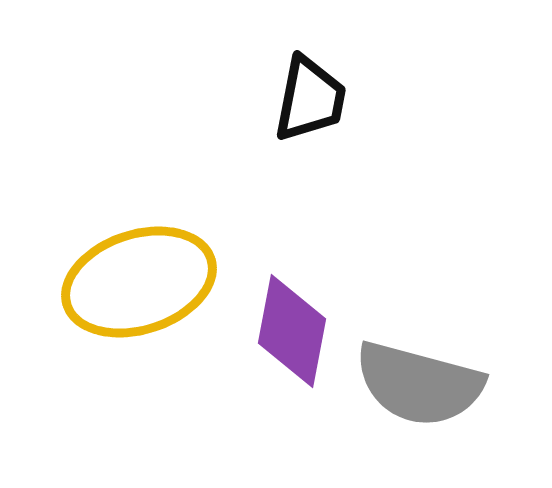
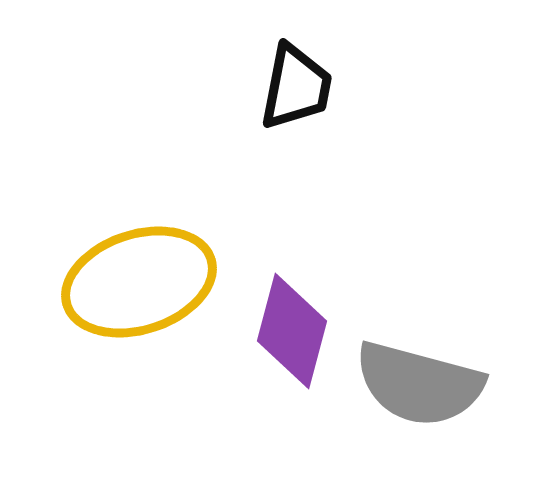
black trapezoid: moved 14 px left, 12 px up
purple diamond: rotated 4 degrees clockwise
